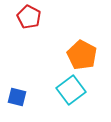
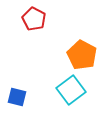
red pentagon: moved 5 px right, 2 px down
